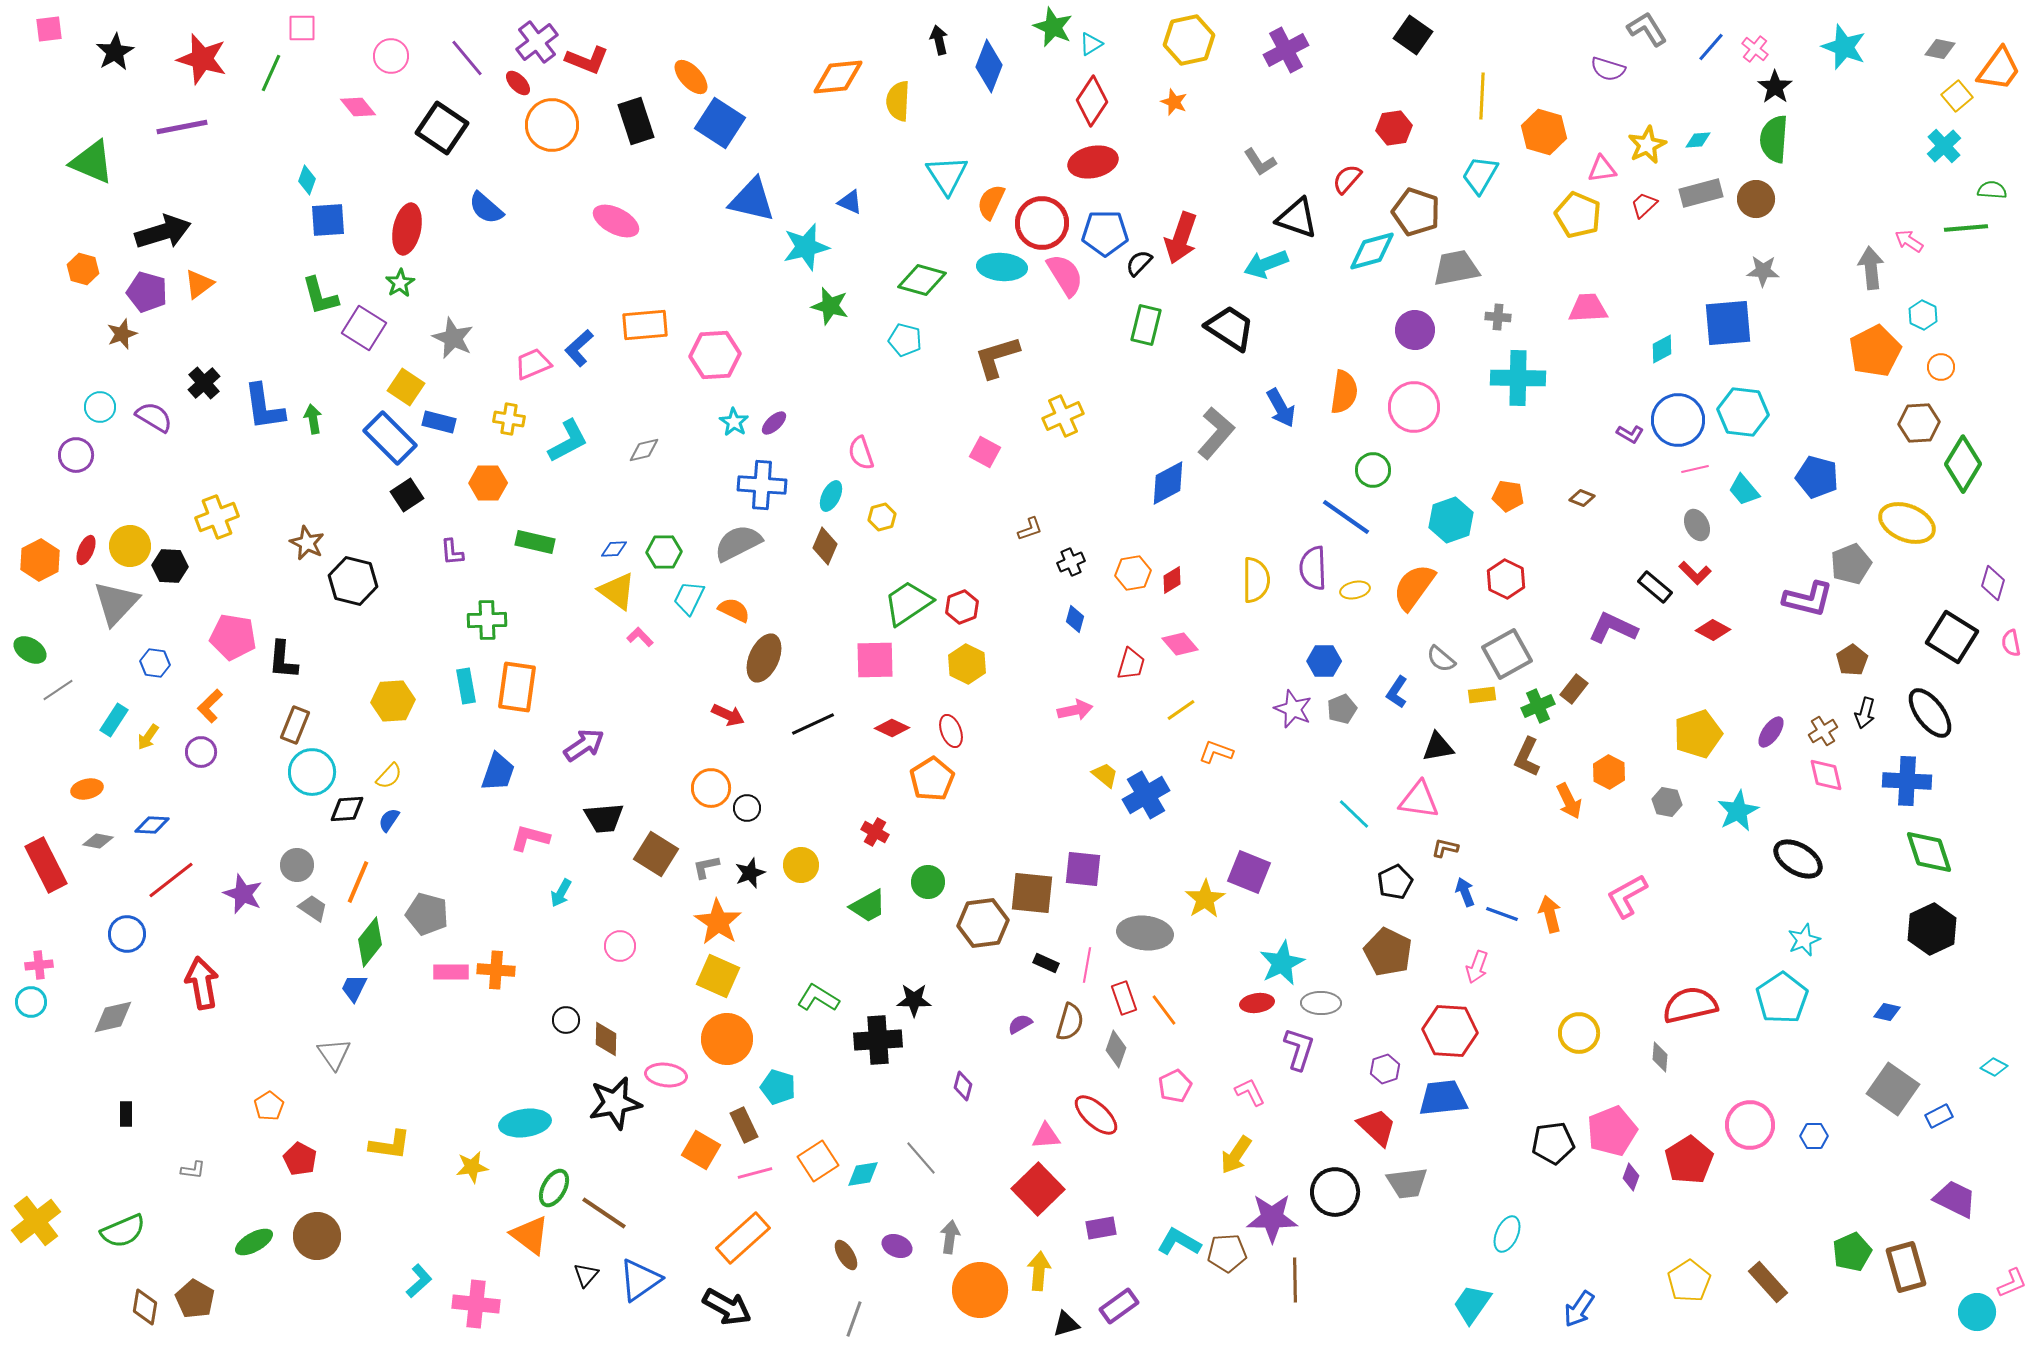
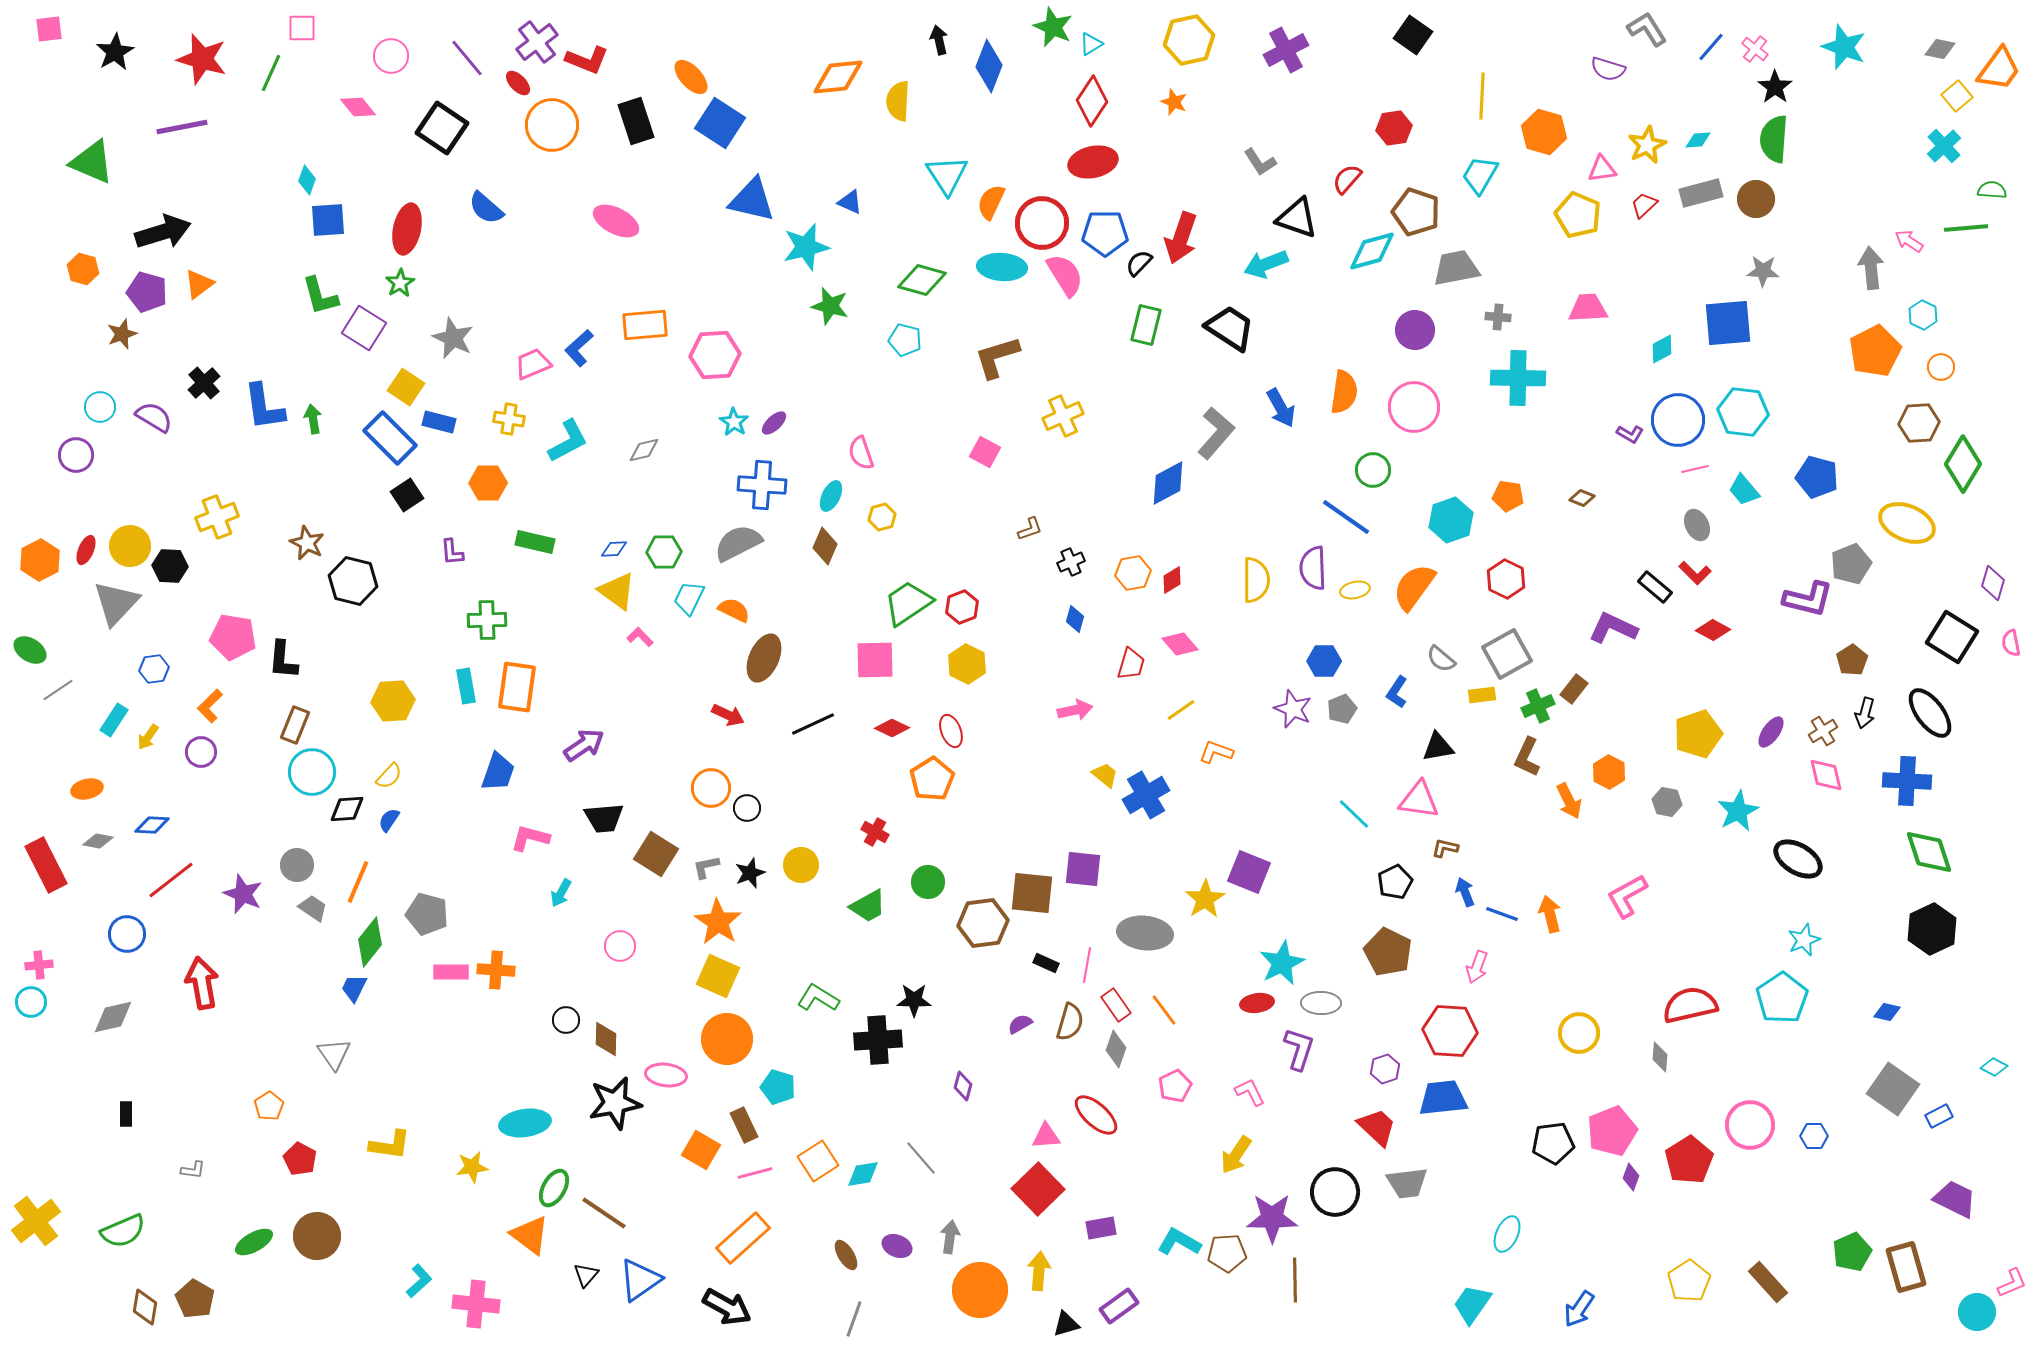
blue hexagon at (155, 663): moved 1 px left, 6 px down; rotated 16 degrees counterclockwise
red rectangle at (1124, 998): moved 8 px left, 7 px down; rotated 16 degrees counterclockwise
